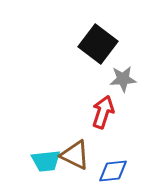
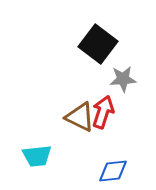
brown triangle: moved 5 px right, 38 px up
cyan trapezoid: moved 9 px left, 5 px up
